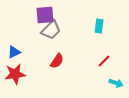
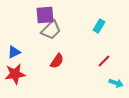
cyan rectangle: rotated 24 degrees clockwise
